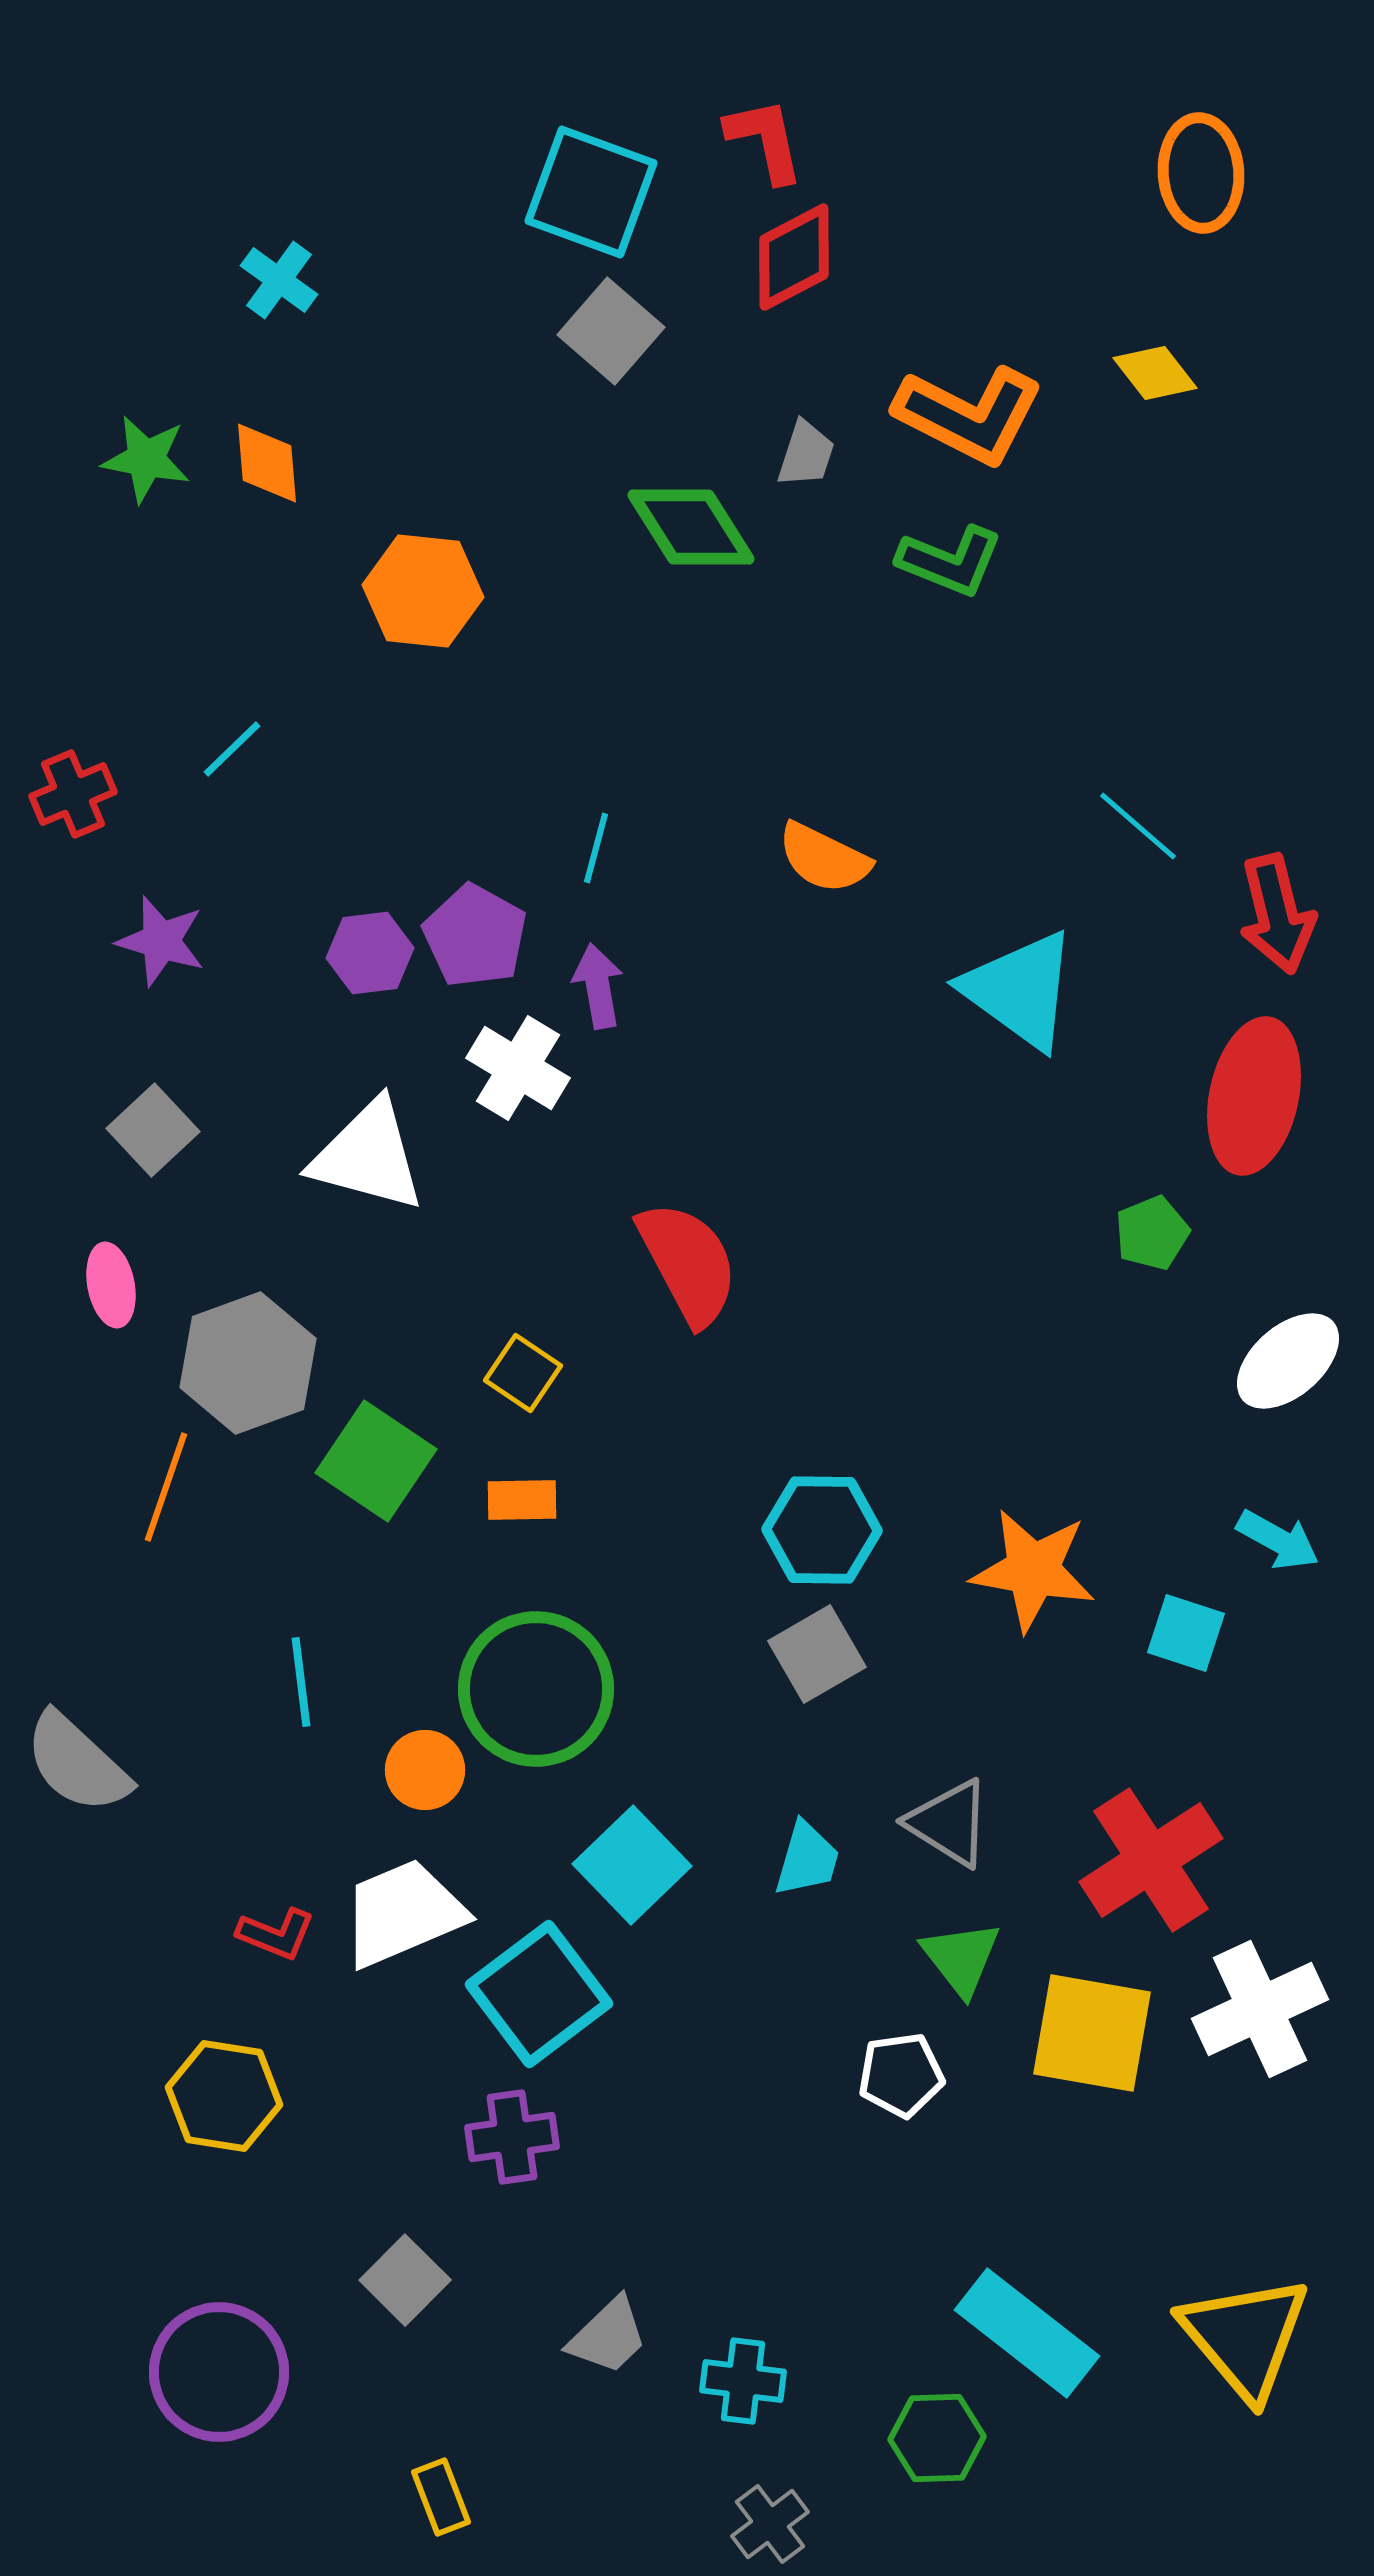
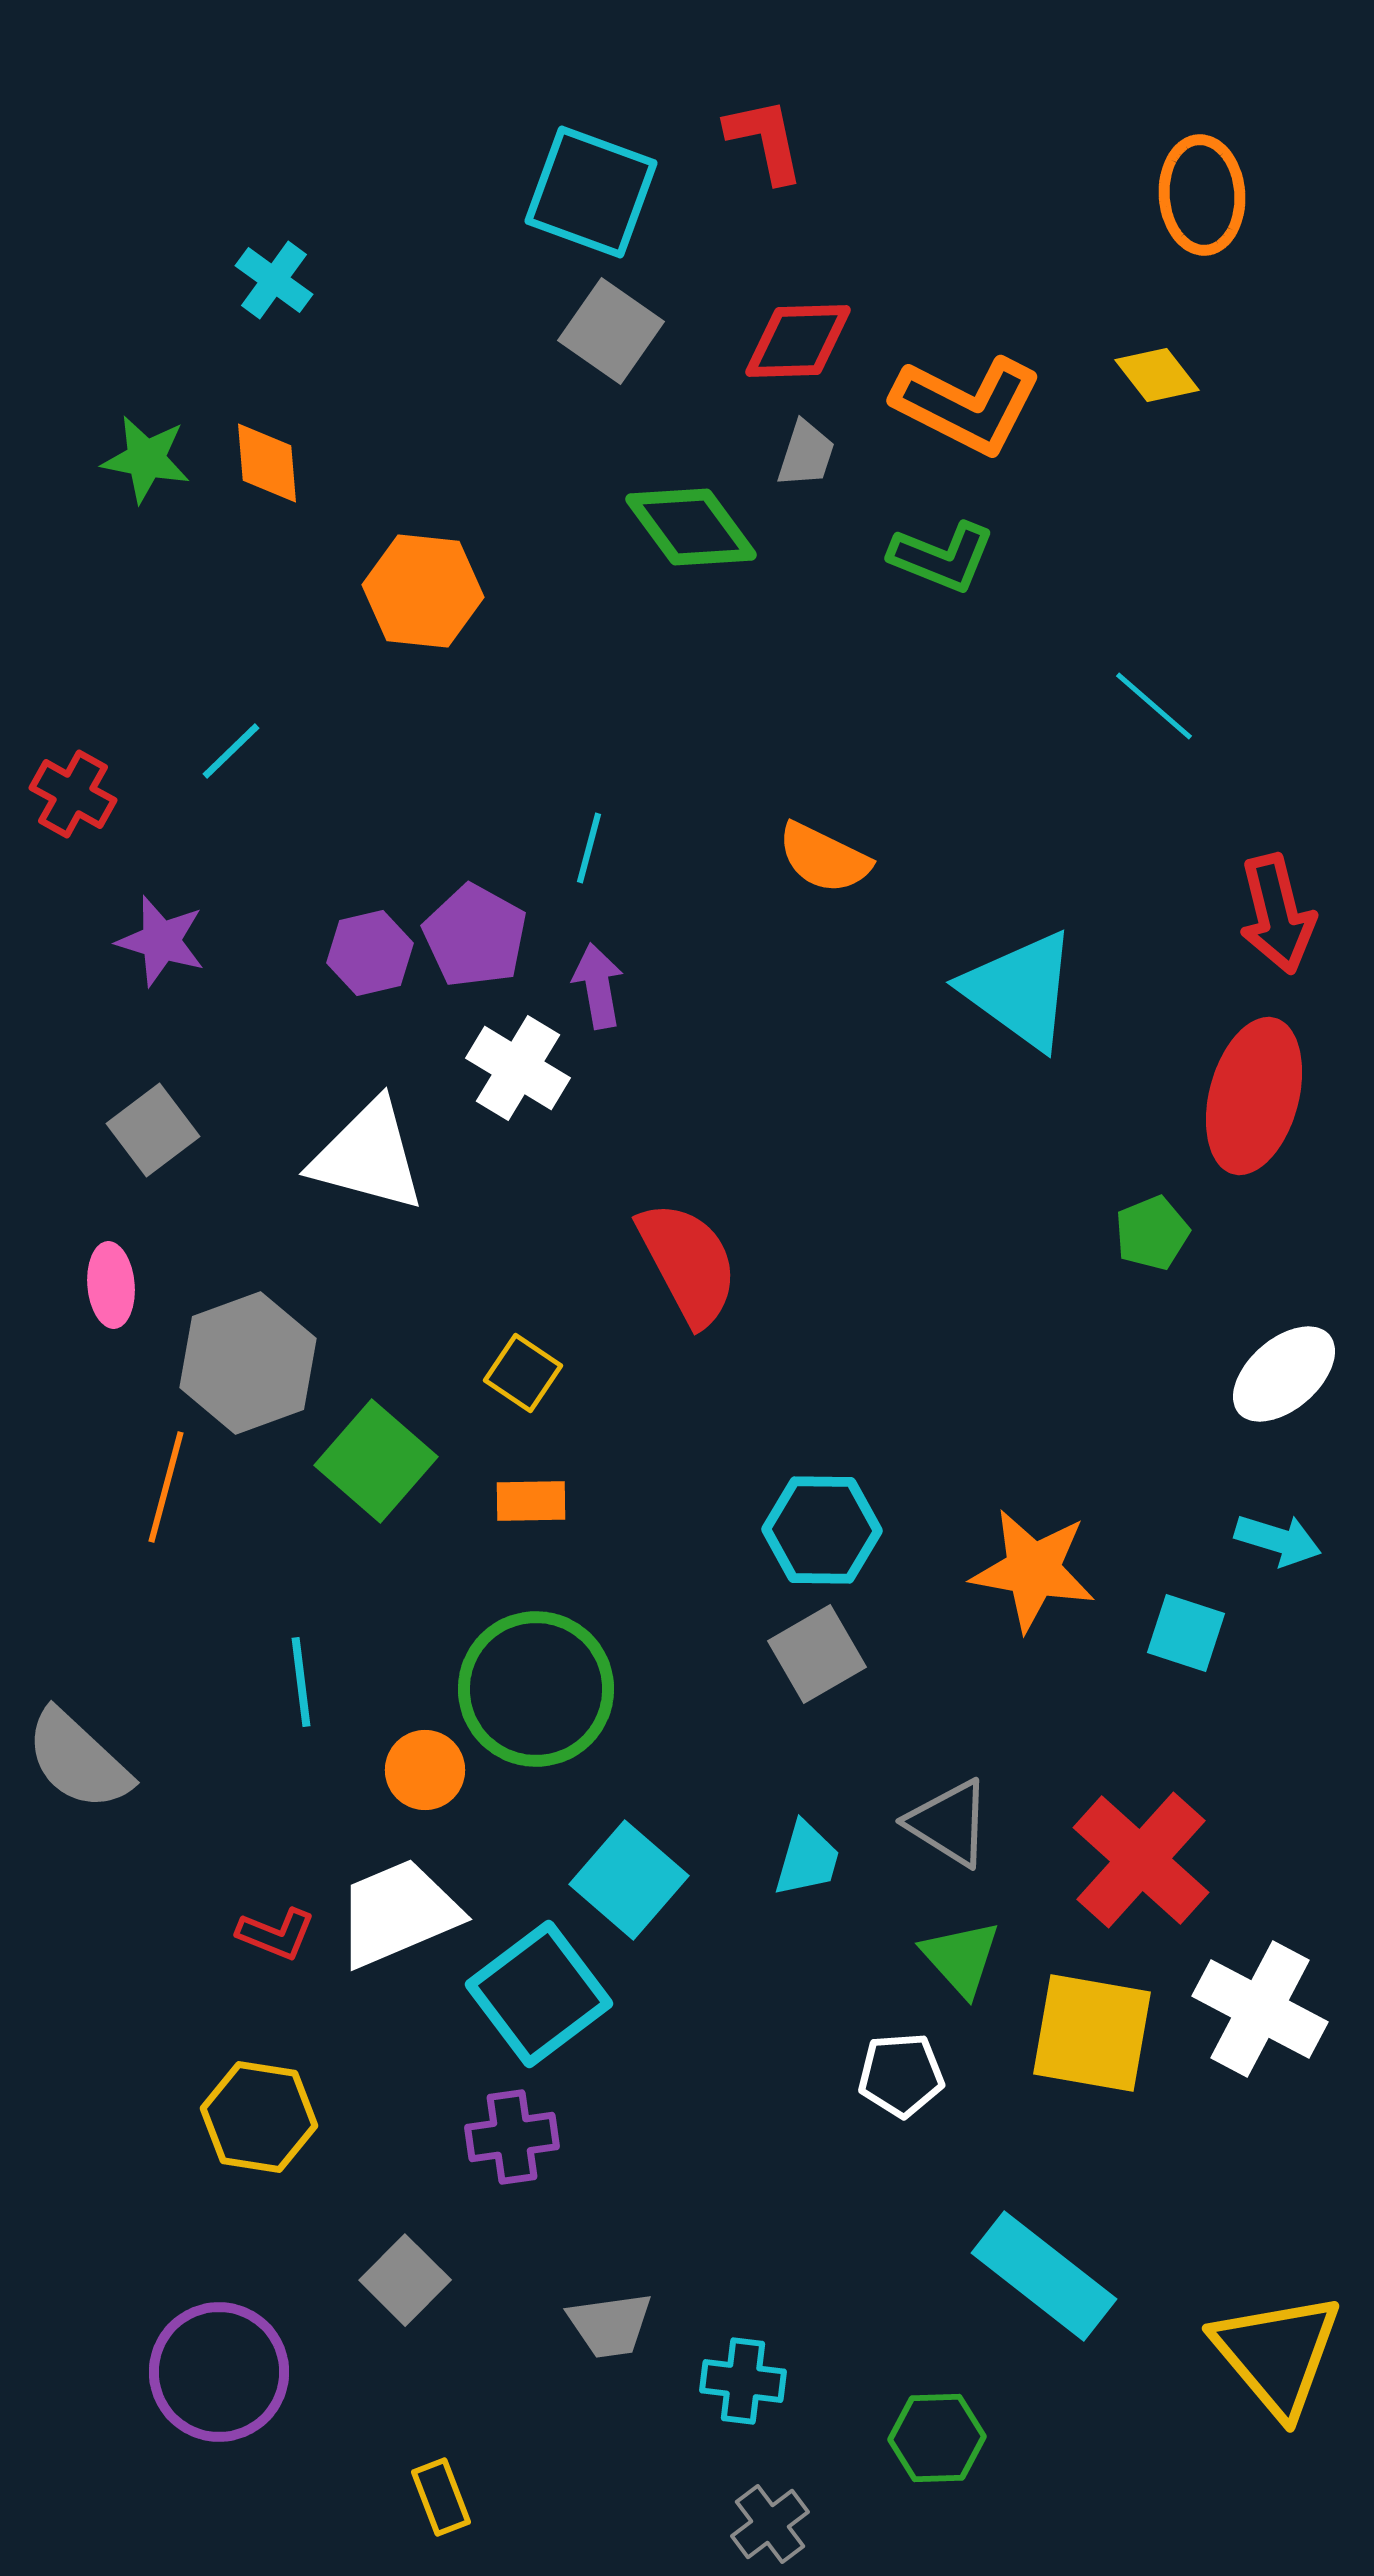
orange ellipse at (1201, 173): moved 1 px right, 22 px down
red diamond at (794, 257): moved 4 px right, 84 px down; rotated 26 degrees clockwise
cyan cross at (279, 280): moved 5 px left
gray square at (611, 331): rotated 6 degrees counterclockwise
yellow diamond at (1155, 373): moved 2 px right, 2 px down
orange L-shape at (969, 415): moved 2 px left, 10 px up
green diamond at (691, 527): rotated 4 degrees counterclockwise
green L-shape at (950, 561): moved 8 px left, 4 px up
cyan line at (232, 749): moved 1 px left, 2 px down
red cross at (73, 794): rotated 38 degrees counterclockwise
cyan line at (1138, 826): moved 16 px right, 120 px up
cyan line at (596, 848): moved 7 px left
purple hexagon at (370, 953): rotated 6 degrees counterclockwise
red ellipse at (1254, 1096): rotated 3 degrees clockwise
gray square at (153, 1130): rotated 6 degrees clockwise
pink ellipse at (111, 1285): rotated 6 degrees clockwise
white ellipse at (1288, 1361): moved 4 px left, 13 px down
green square at (376, 1461): rotated 7 degrees clockwise
orange line at (166, 1487): rotated 4 degrees counterclockwise
orange rectangle at (522, 1500): moved 9 px right, 1 px down
cyan arrow at (1278, 1540): rotated 12 degrees counterclockwise
gray semicircle at (77, 1763): moved 1 px right, 3 px up
red cross at (1151, 1860): moved 10 px left; rotated 15 degrees counterclockwise
cyan square at (632, 1865): moved 3 px left, 15 px down; rotated 5 degrees counterclockwise
white trapezoid at (403, 1913): moved 5 px left
green triangle at (961, 1958): rotated 4 degrees counterclockwise
white cross at (1260, 2009): rotated 37 degrees counterclockwise
white pentagon at (901, 2075): rotated 4 degrees clockwise
yellow hexagon at (224, 2096): moved 35 px right, 21 px down
cyan rectangle at (1027, 2333): moved 17 px right, 57 px up
gray trapezoid at (608, 2336): moved 2 px right, 11 px up; rotated 36 degrees clockwise
yellow triangle at (1245, 2337): moved 32 px right, 17 px down
